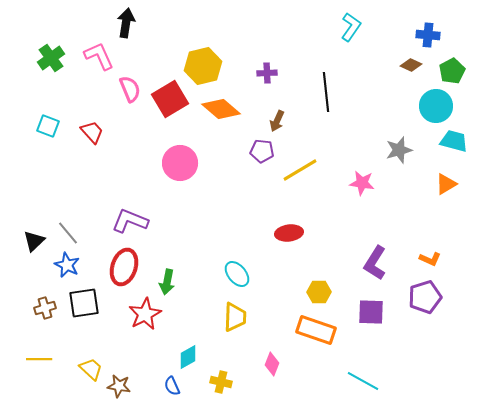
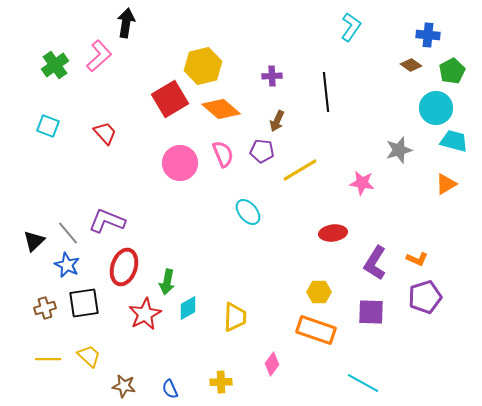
pink L-shape at (99, 56): rotated 72 degrees clockwise
green cross at (51, 58): moved 4 px right, 7 px down
brown diamond at (411, 65): rotated 10 degrees clockwise
purple cross at (267, 73): moved 5 px right, 3 px down
pink semicircle at (130, 89): moved 93 px right, 65 px down
cyan circle at (436, 106): moved 2 px down
red trapezoid at (92, 132): moved 13 px right, 1 px down
purple L-shape at (130, 221): moved 23 px left
red ellipse at (289, 233): moved 44 px right
orange L-shape at (430, 259): moved 13 px left
cyan ellipse at (237, 274): moved 11 px right, 62 px up
cyan diamond at (188, 357): moved 49 px up
yellow line at (39, 359): moved 9 px right
pink diamond at (272, 364): rotated 15 degrees clockwise
yellow trapezoid at (91, 369): moved 2 px left, 13 px up
cyan line at (363, 381): moved 2 px down
yellow cross at (221, 382): rotated 15 degrees counterclockwise
brown star at (119, 386): moved 5 px right
blue semicircle at (172, 386): moved 2 px left, 3 px down
